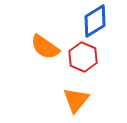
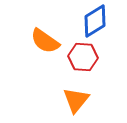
orange semicircle: moved 6 px up
red hexagon: rotated 20 degrees counterclockwise
